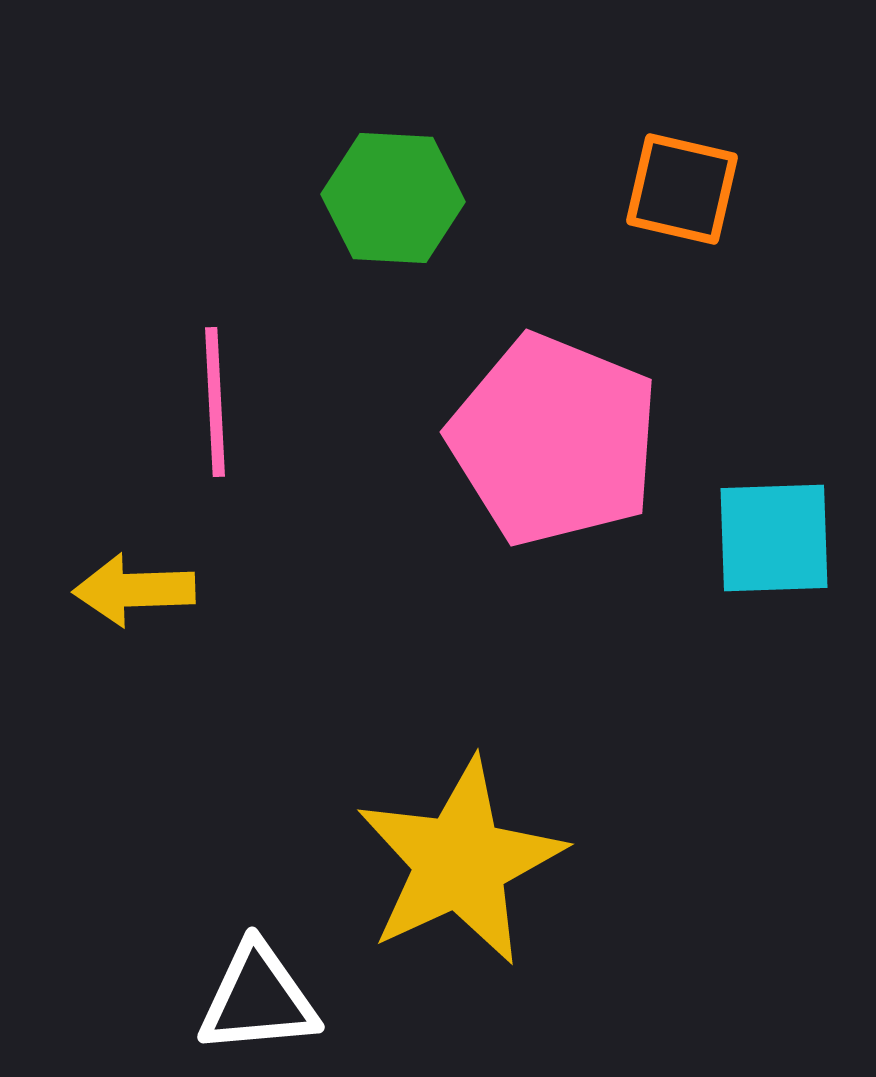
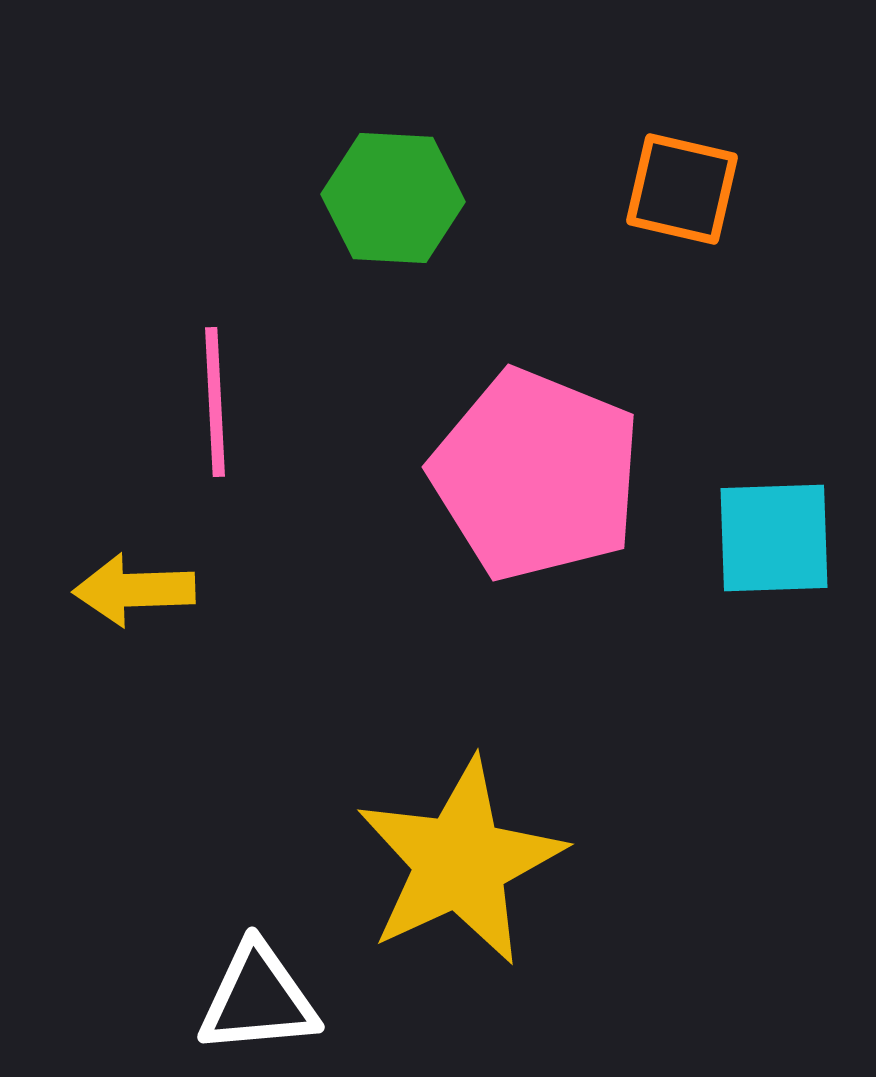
pink pentagon: moved 18 px left, 35 px down
